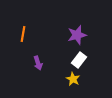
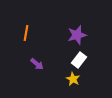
orange line: moved 3 px right, 1 px up
purple arrow: moved 1 px left, 1 px down; rotated 32 degrees counterclockwise
